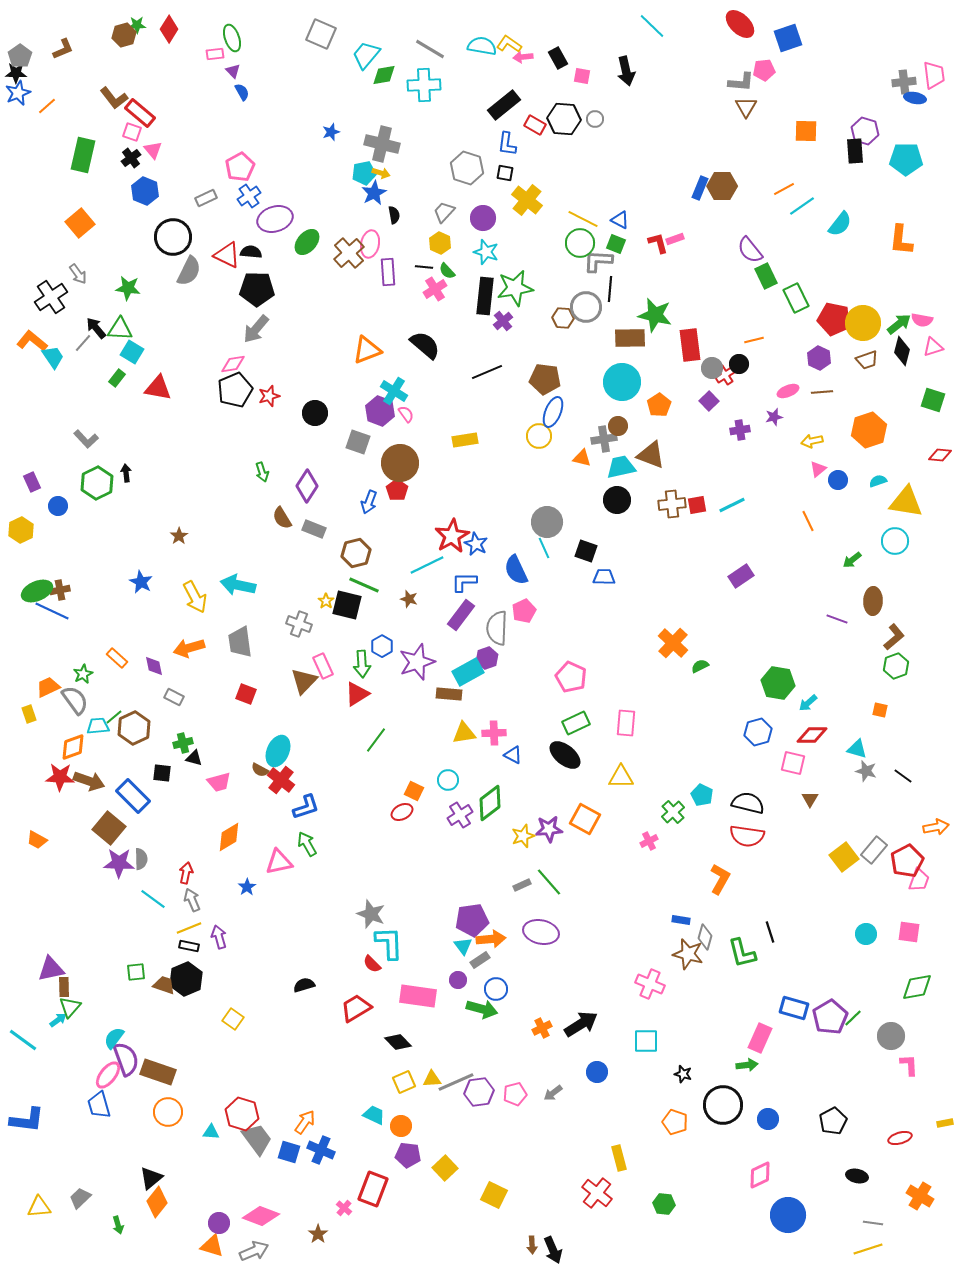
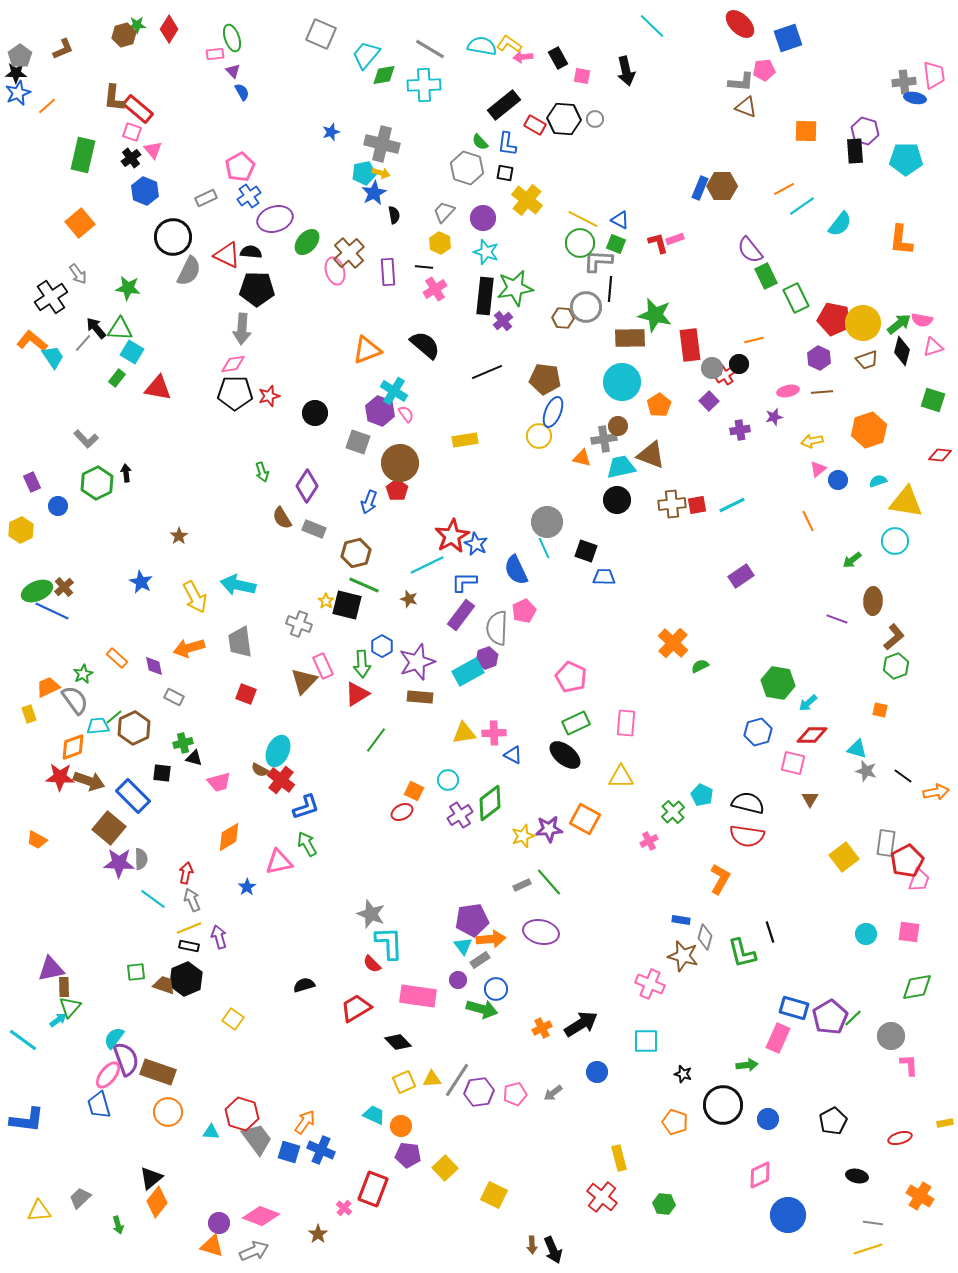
brown L-shape at (114, 98): rotated 44 degrees clockwise
brown triangle at (746, 107): rotated 40 degrees counterclockwise
red rectangle at (140, 113): moved 2 px left, 4 px up
pink ellipse at (370, 244): moved 35 px left, 27 px down; rotated 28 degrees counterclockwise
green semicircle at (447, 271): moved 33 px right, 129 px up
gray arrow at (256, 329): moved 14 px left; rotated 36 degrees counterclockwise
black pentagon at (235, 390): moved 3 px down; rotated 24 degrees clockwise
pink ellipse at (788, 391): rotated 10 degrees clockwise
brown cross at (60, 590): moved 4 px right, 3 px up; rotated 30 degrees counterclockwise
brown rectangle at (449, 694): moved 29 px left, 3 px down
orange arrow at (936, 827): moved 35 px up
gray rectangle at (874, 850): moved 12 px right, 7 px up; rotated 32 degrees counterclockwise
brown star at (688, 954): moved 5 px left, 2 px down
pink rectangle at (760, 1038): moved 18 px right
gray line at (456, 1082): moved 1 px right, 2 px up; rotated 33 degrees counterclockwise
red cross at (597, 1193): moved 5 px right, 4 px down
yellow triangle at (39, 1207): moved 4 px down
